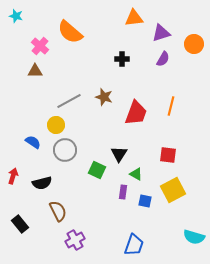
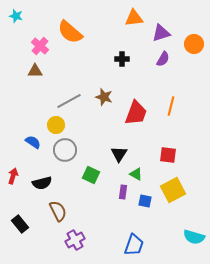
green square: moved 6 px left, 5 px down
